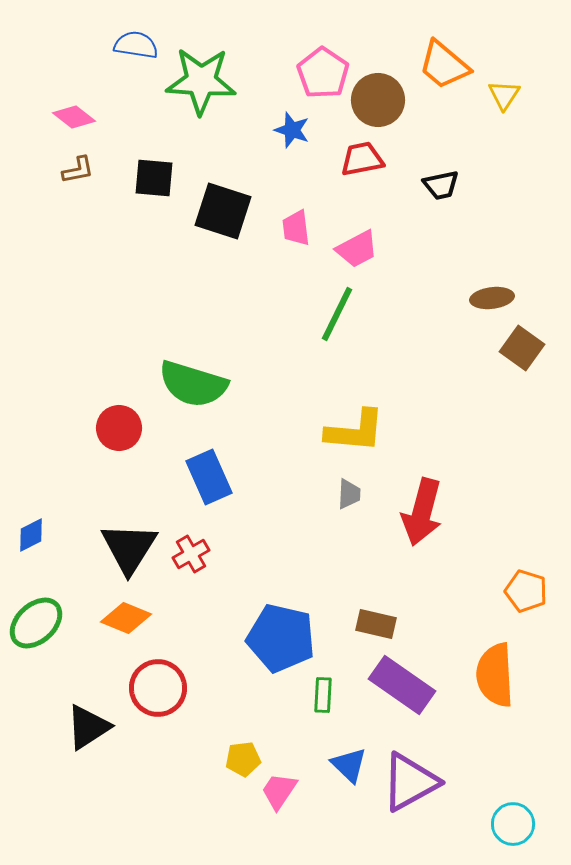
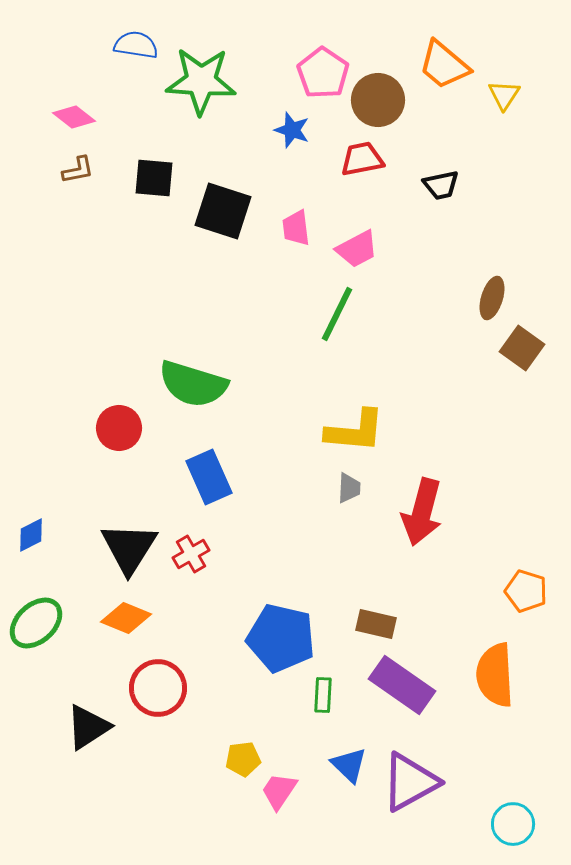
brown ellipse at (492, 298): rotated 66 degrees counterclockwise
gray trapezoid at (349, 494): moved 6 px up
